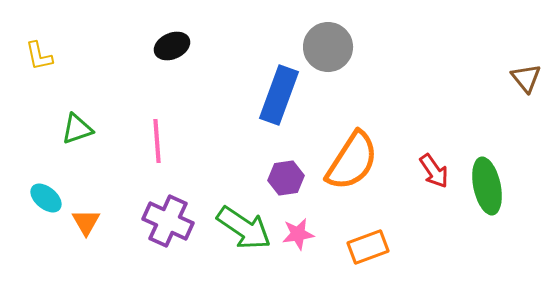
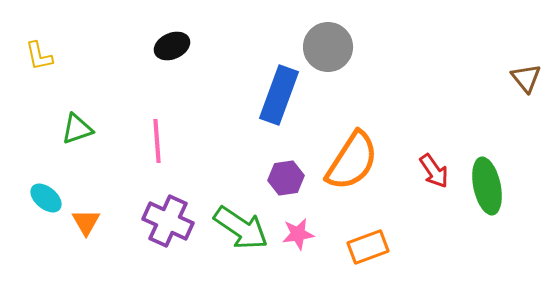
green arrow: moved 3 px left
